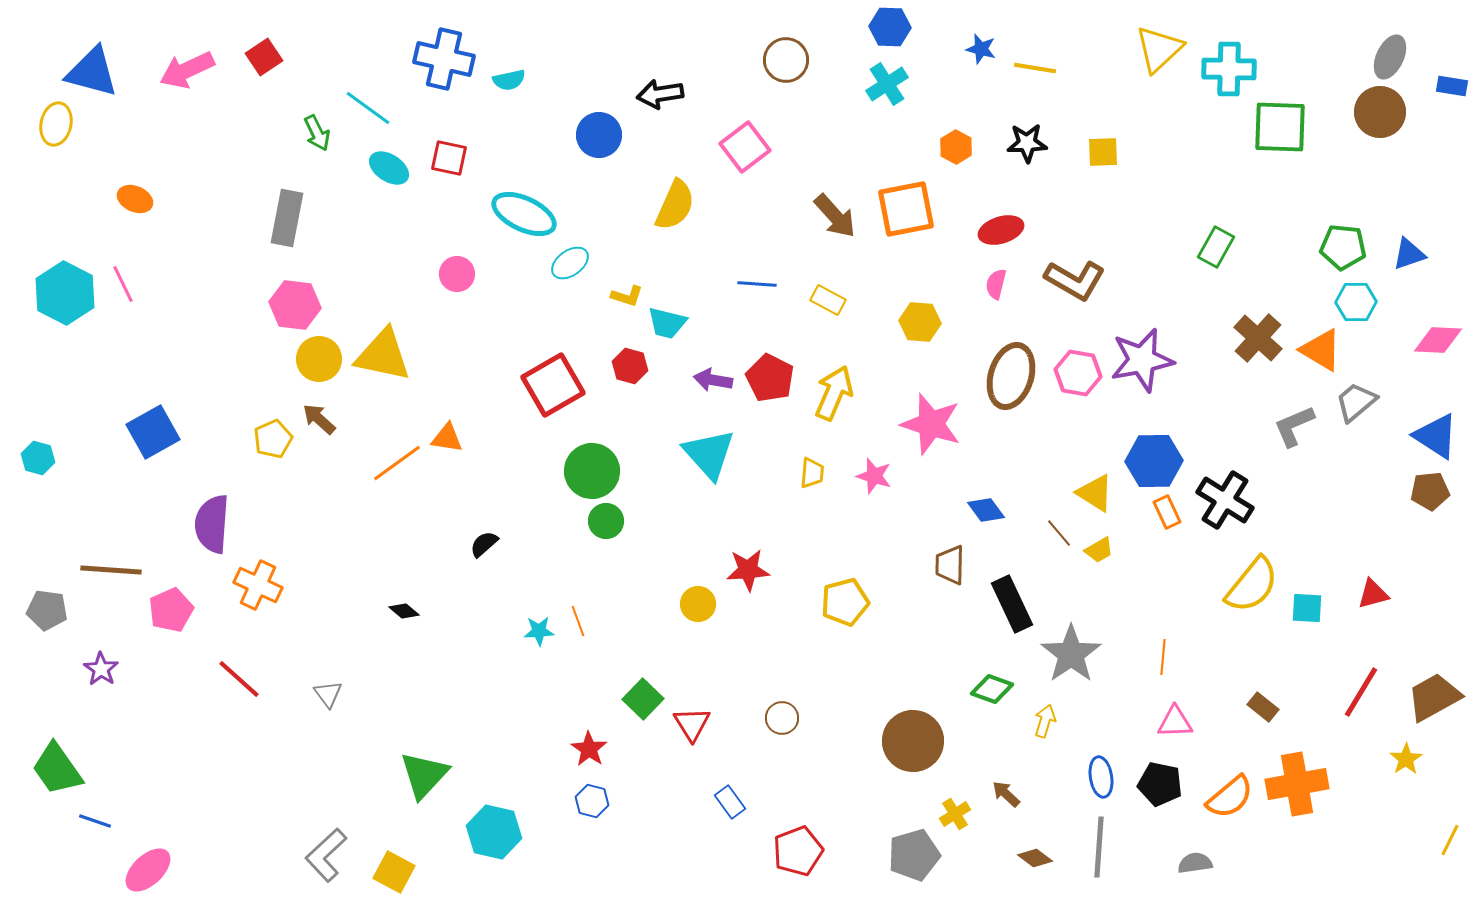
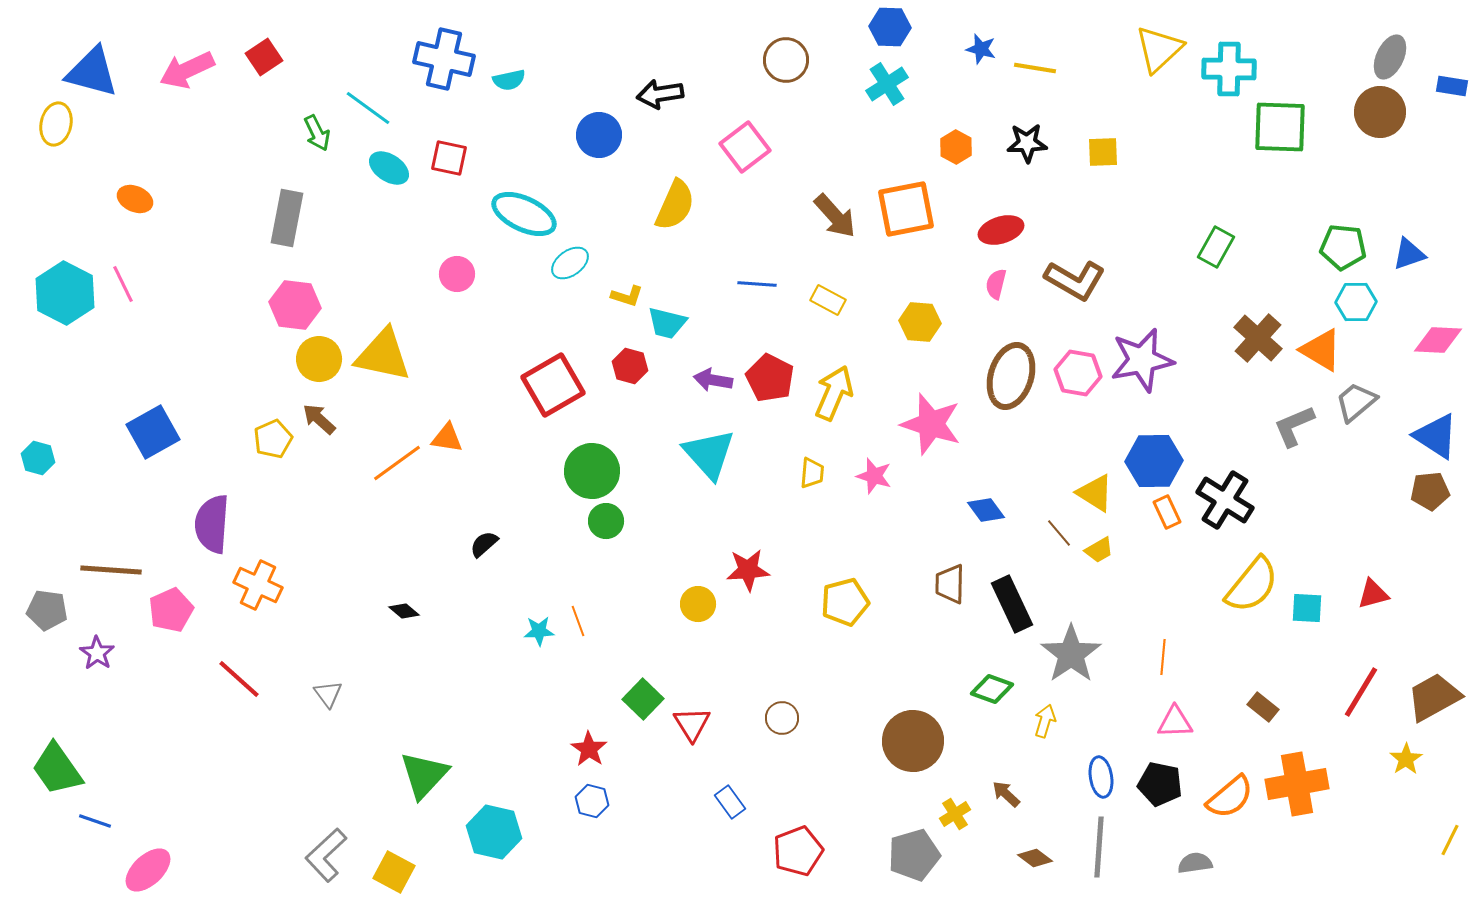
brown trapezoid at (950, 565): moved 19 px down
purple star at (101, 669): moved 4 px left, 16 px up
